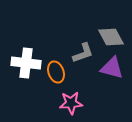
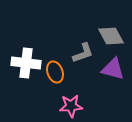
gray diamond: moved 1 px up
purple triangle: moved 1 px right, 1 px down
orange ellipse: moved 1 px left
pink star: moved 3 px down
